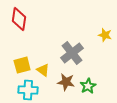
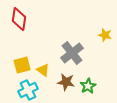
cyan cross: rotated 30 degrees counterclockwise
